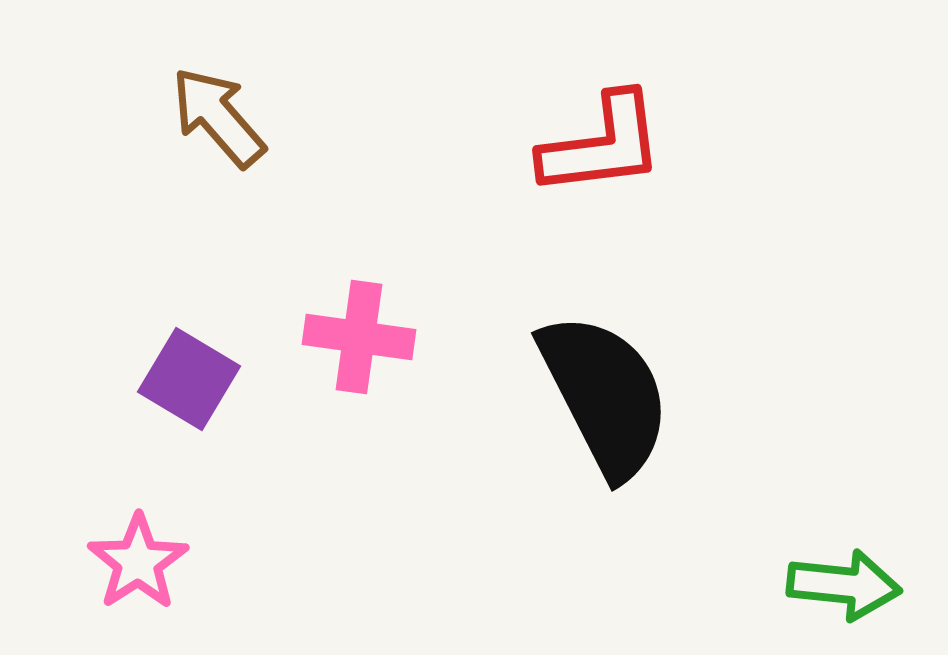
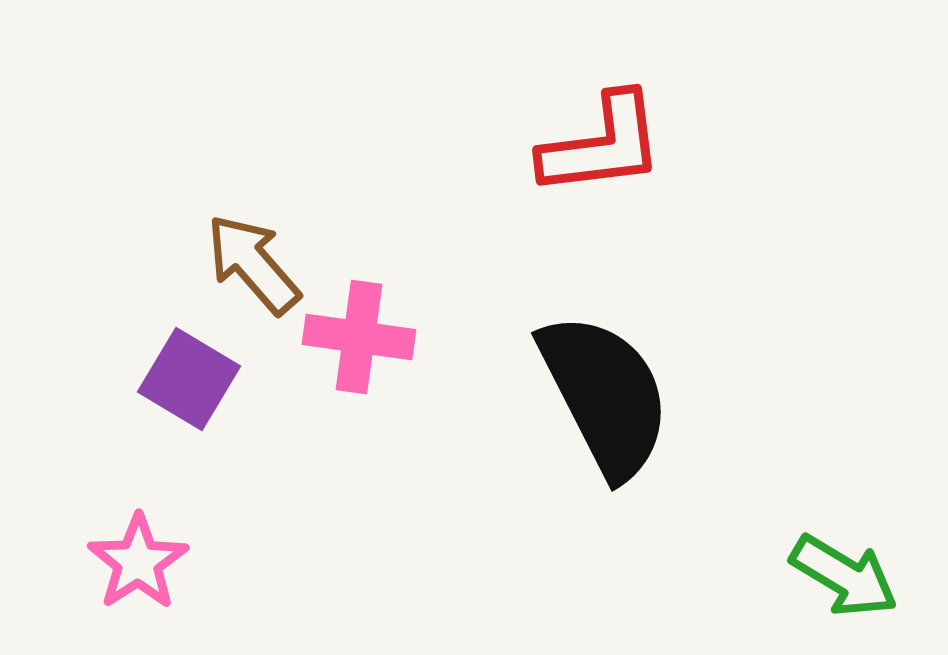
brown arrow: moved 35 px right, 147 px down
green arrow: moved 9 px up; rotated 25 degrees clockwise
